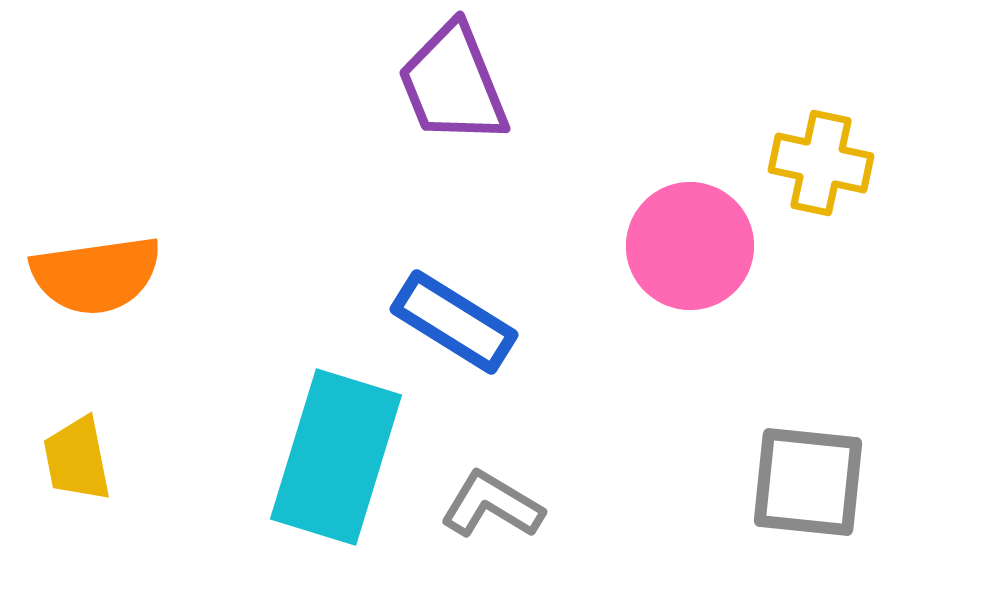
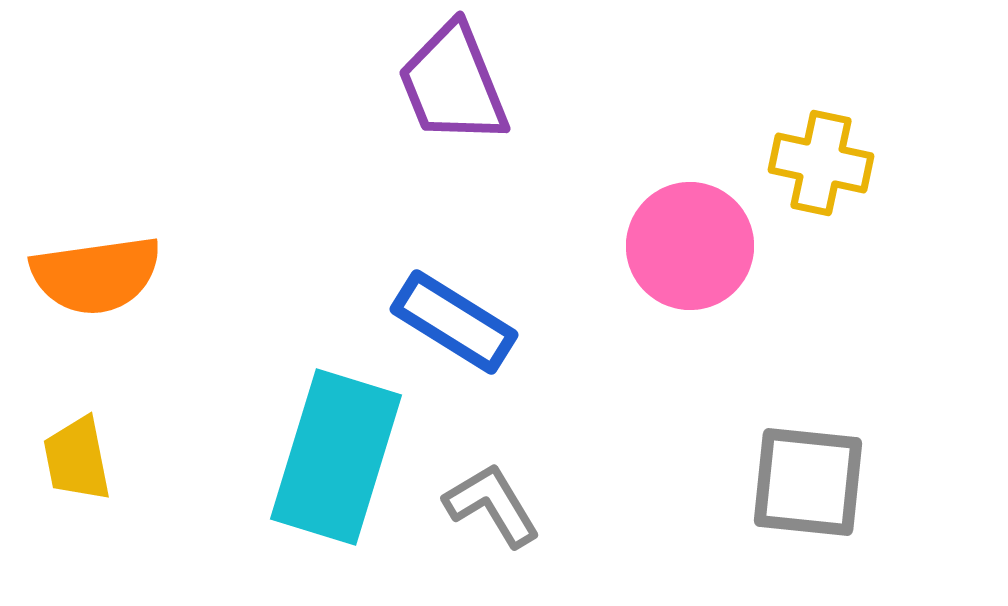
gray L-shape: rotated 28 degrees clockwise
